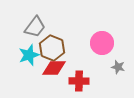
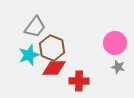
pink circle: moved 13 px right
